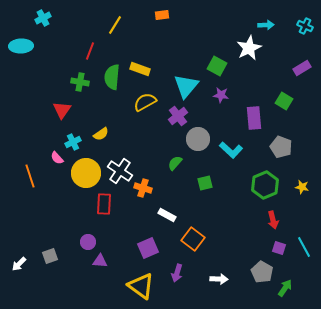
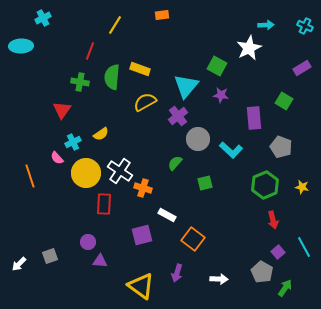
purple square at (148, 248): moved 6 px left, 13 px up; rotated 10 degrees clockwise
purple square at (279, 248): moved 1 px left, 4 px down; rotated 32 degrees clockwise
